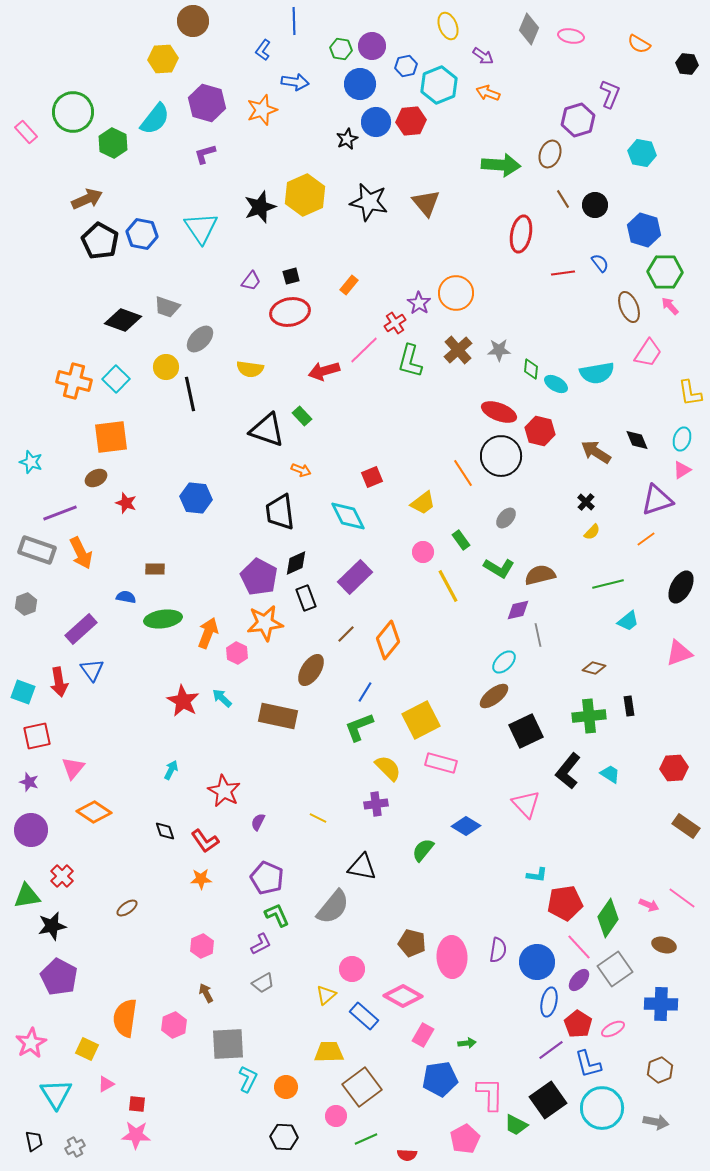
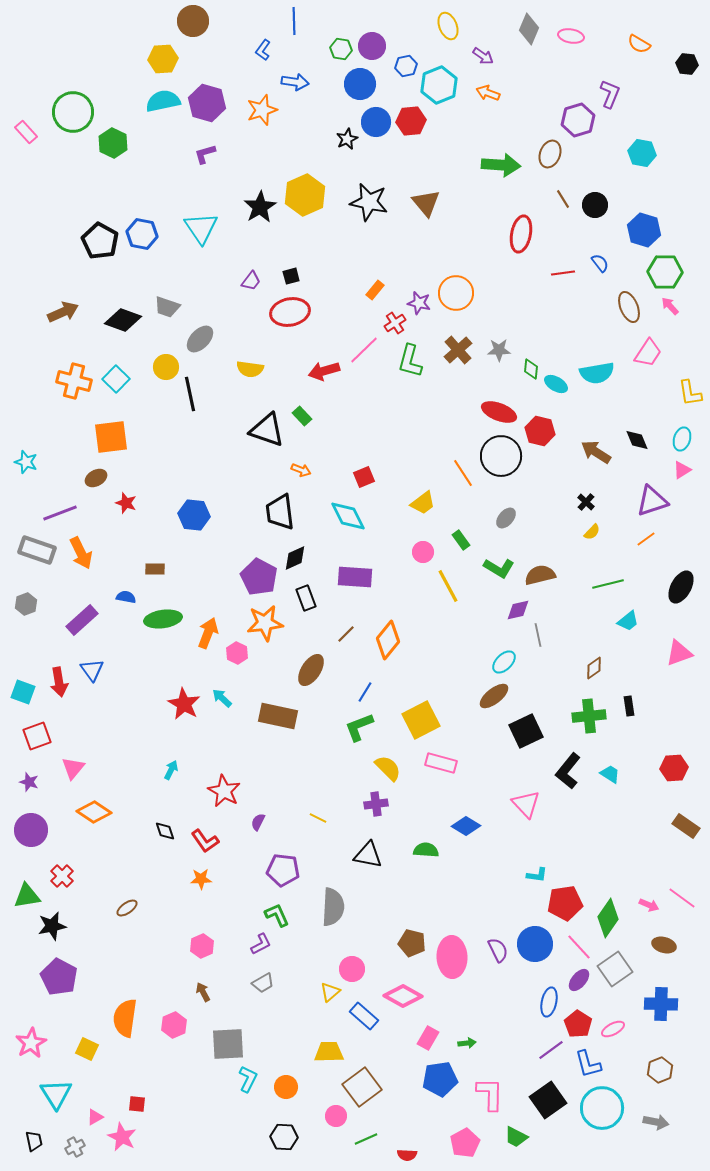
cyan semicircle at (155, 119): moved 8 px right, 18 px up; rotated 140 degrees counterclockwise
brown arrow at (87, 199): moved 24 px left, 113 px down
black star at (260, 207): rotated 12 degrees counterclockwise
orange rectangle at (349, 285): moved 26 px right, 5 px down
purple star at (419, 303): rotated 20 degrees counterclockwise
cyan star at (31, 462): moved 5 px left
red square at (372, 477): moved 8 px left
blue hexagon at (196, 498): moved 2 px left, 17 px down
purple triangle at (657, 500): moved 5 px left, 1 px down
black diamond at (296, 563): moved 1 px left, 5 px up
purple rectangle at (355, 577): rotated 48 degrees clockwise
purple rectangle at (81, 629): moved 1 px right, 9 px up
brown diamond at (594, 668): rotated 50 degrees counterclockwise
red star at (183, 701): moved 1 px right, 3 px down
red square at (37, 736): rotated 8 degrees counterclockwise
green semicircle at (423, 850): moved 3 px right; rotated 55 degrees clockwise
black triangle at (362, 867): moved 6 px right, 12 px up
purple pentagon at (267, 878): moved 16 px right, 8 px up; rotated 16 degrees counterclockwise
gray semicircle at (333, 907): rotated 36 degrees counterclockwise
purple semicircle at (498, 950): rotated 35 degrees counterclockwise
blue circle at (537, 962): moved 2 px left, 18 px up
brown arrow at (206, 993): moved 3 px left, 1 px up
yellow triangle at (326, 995): moved 4 px right, 3 px up
pink rectangle at (423, 1035): moved 5 px right, 3 px down
pink triangle at (106, 1084): moved 11 px left, 33 px down
green trapezoid at (516, 1125): moved 12 px down
pink star at (136, 1135): moved 14 px left, 2 px down; rotated 24 degrees clockwise
pink pentagon at (465, 1139): moved 4 px down
